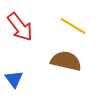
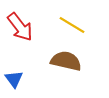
yellow line: moved 1 px left, 1 px up
